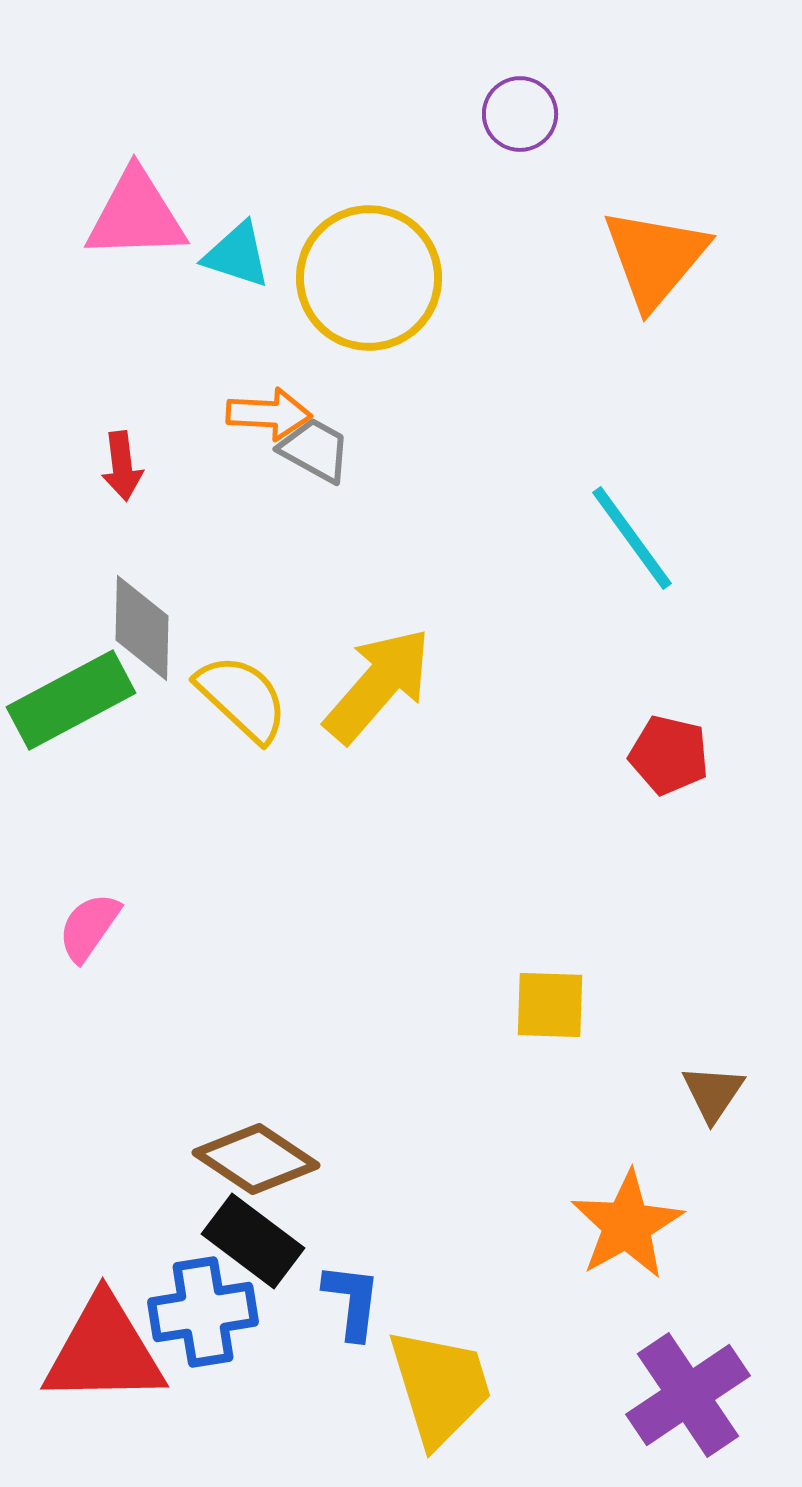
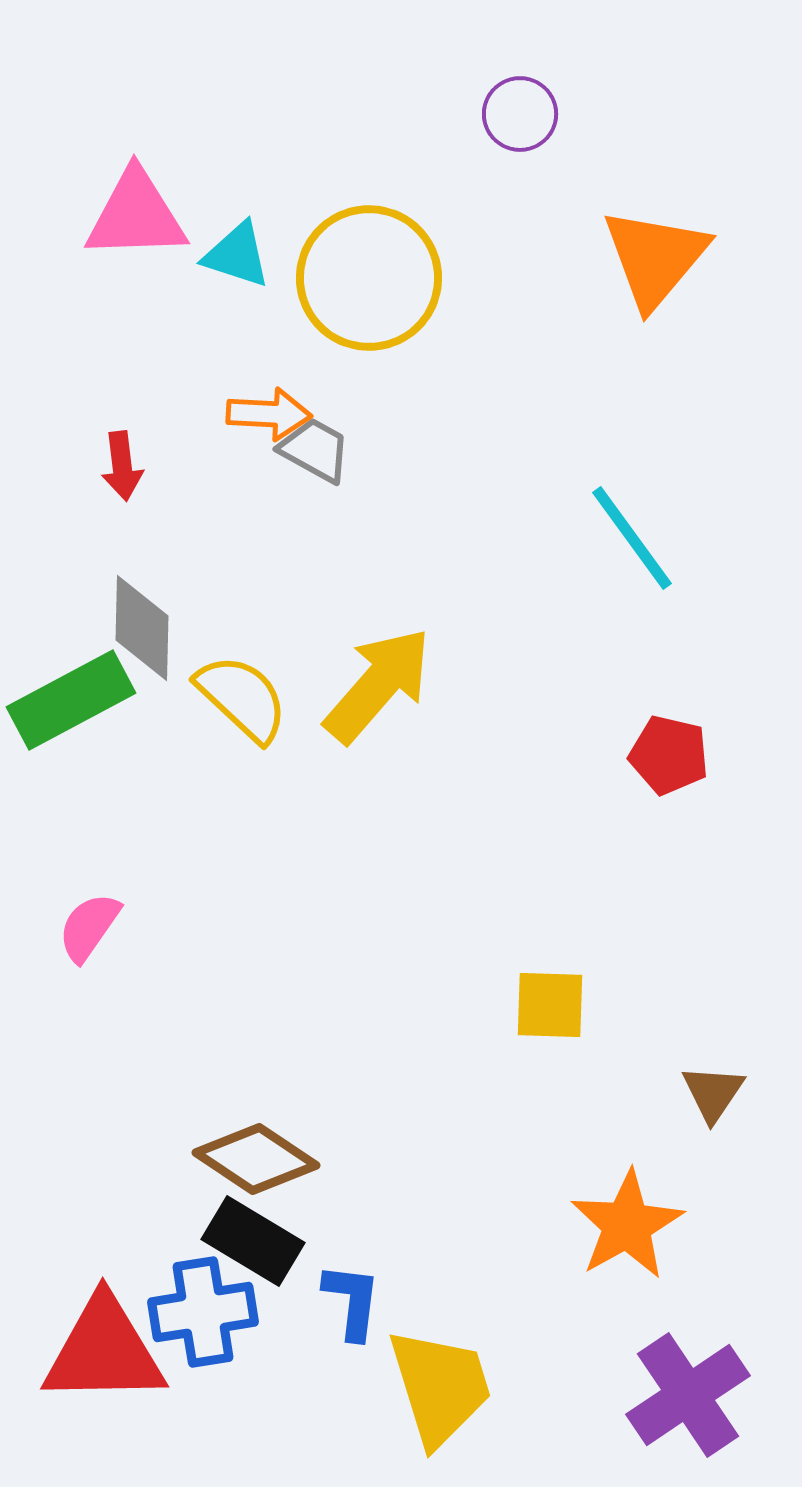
black rectangle: rotated 6 degrees counterclockwise
